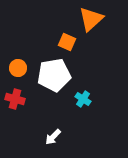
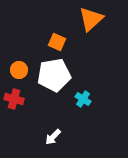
orange square: moved 10 px left
orange circle: moved 1 px right, 2 px down
red cross: moved 1 px left
